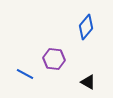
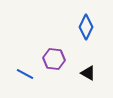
blue diamond: rotated 15 degrees counterclockwise
black triangle: moved 9 px up
